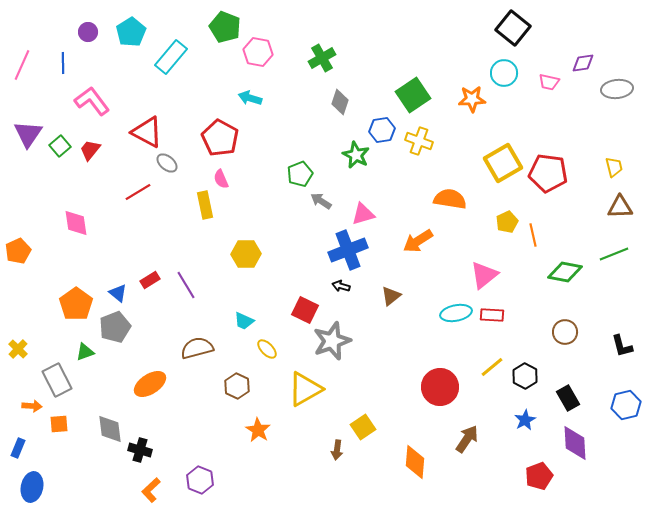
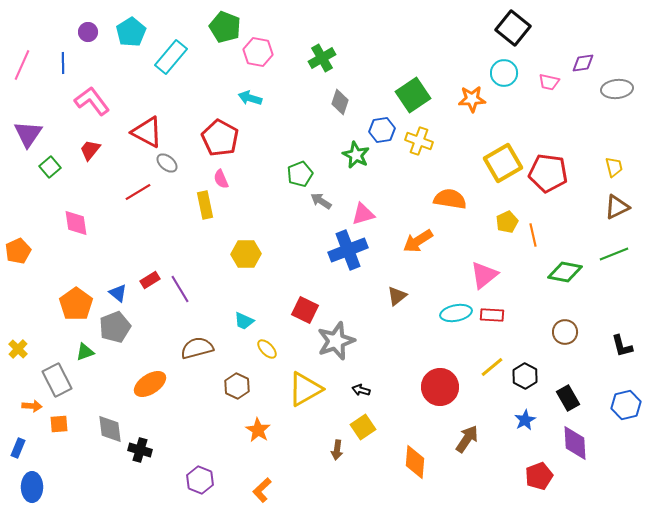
green square at (60, 146): moved 10 px left, 21 px down
brown triangle at (620, 207): moved 3 px left; rotated 24 degrees counterclockwise
purple line at (186, 285): moved 6 px left, 4 px down
black arrow at (341, 286): moved 20 px right, 104 px down
brown triangle at (391, 296): moved 6 px right
gray star at (332, 341): moved 4 px right
blue ellipse at (32, 487): rotated 12 degrees counterclockwise
orange L-shape at (151, 490): moved 111 px right
